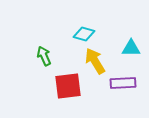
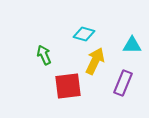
cyan triangle: moved 1 px right, 3 px up
green arrow: moved 1 px up
yellow arrow: rotated 56 degrees clockwise
purple rectangle: rotated 65 degrees counterclockwise
